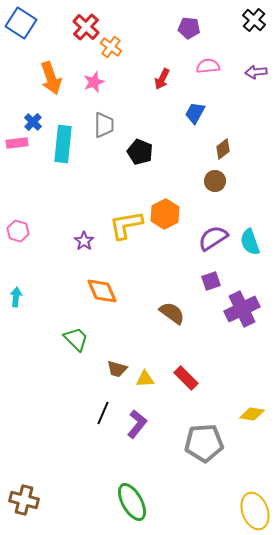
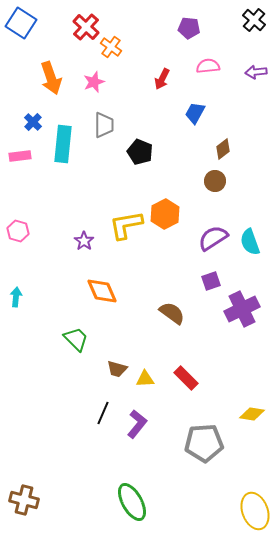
pink rectangle: moved 3 px right, 13 px down
